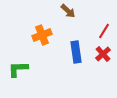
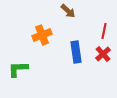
red line: rotated 21 degrees counterclockwise
